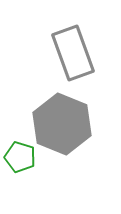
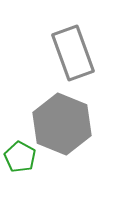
green pentagon: rotated 12 degrees clockwise
